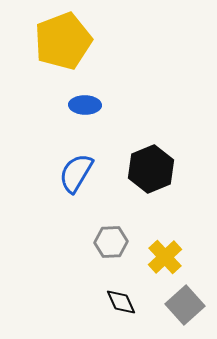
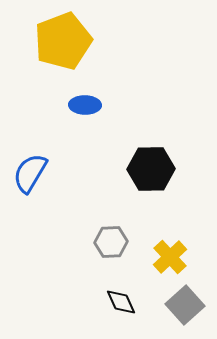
black hexagon: rotated 21 degrees clockwise
blue semicircle: moved 46 px left
yellow cross: moved 5 px right
